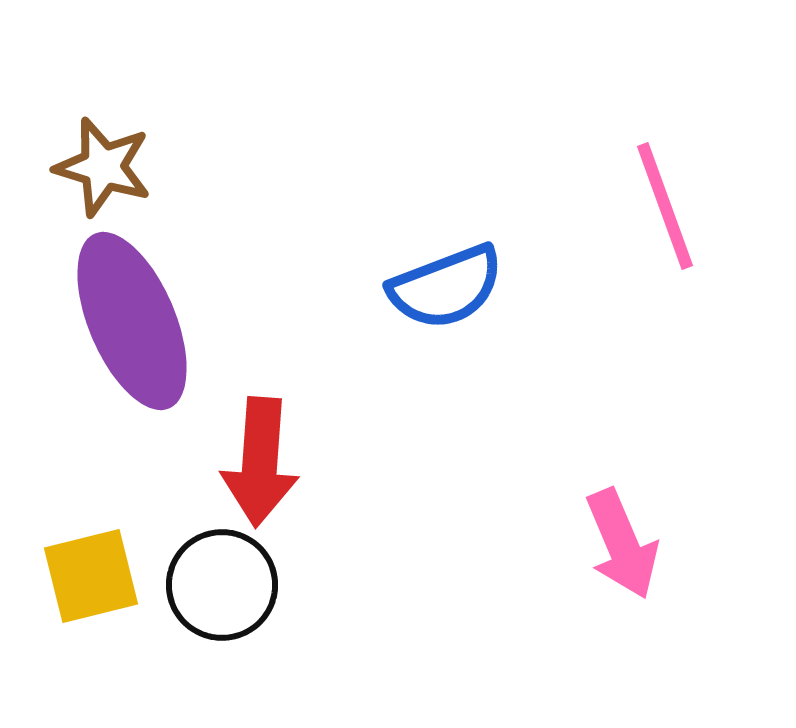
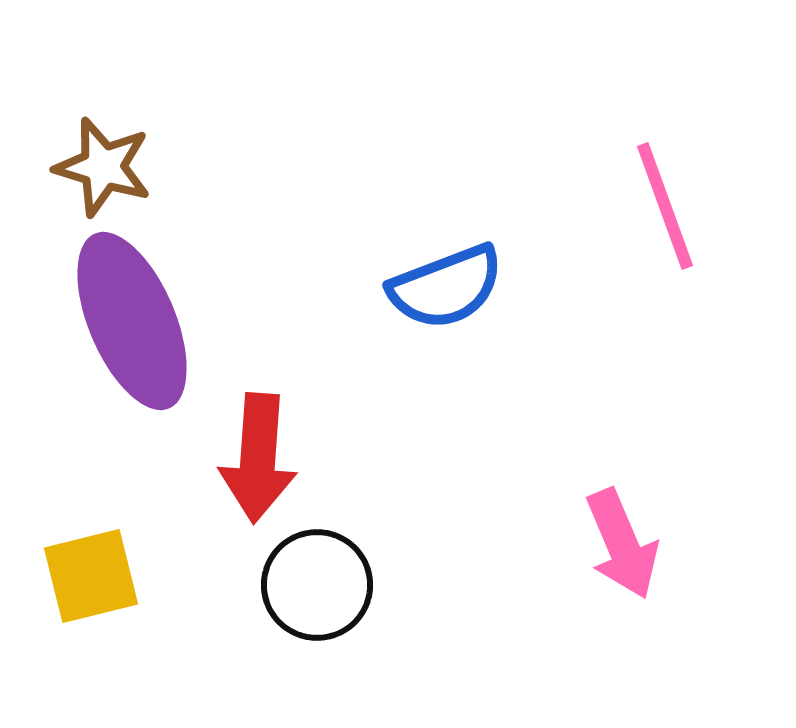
red arrow: moved 2 px left, 4 px up
black circle: moved 95 px right
